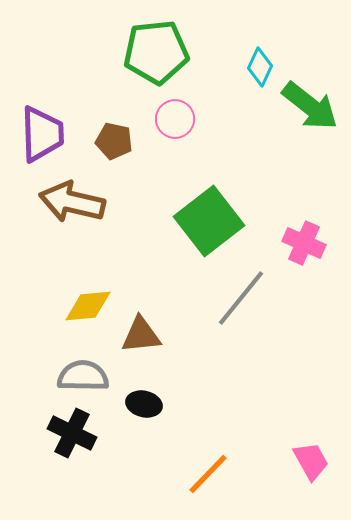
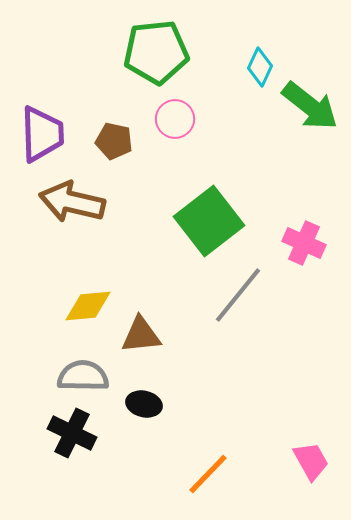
gray line: moved 3 px left, 3 px up
